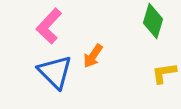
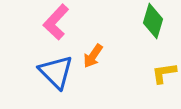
pink L-shape: moved 7 px right, 4 px up
blue triangle: moved 1 px right
